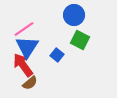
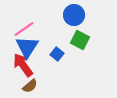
blue square: moved 1 px up
brown semicircle: moved 3 px down
